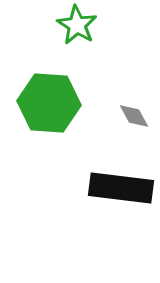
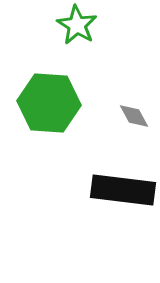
black rectangle: moved 2 px right, 2 px down
